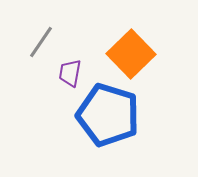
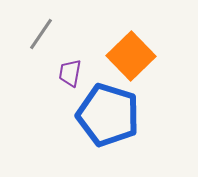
gray line: moved 8 px up
orange square: moved 2 px down
